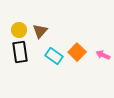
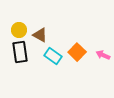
brown triangle: moved 4 px down; rotated 42 degrees counterclockwise
cyan rectangle: moved 1 px left
